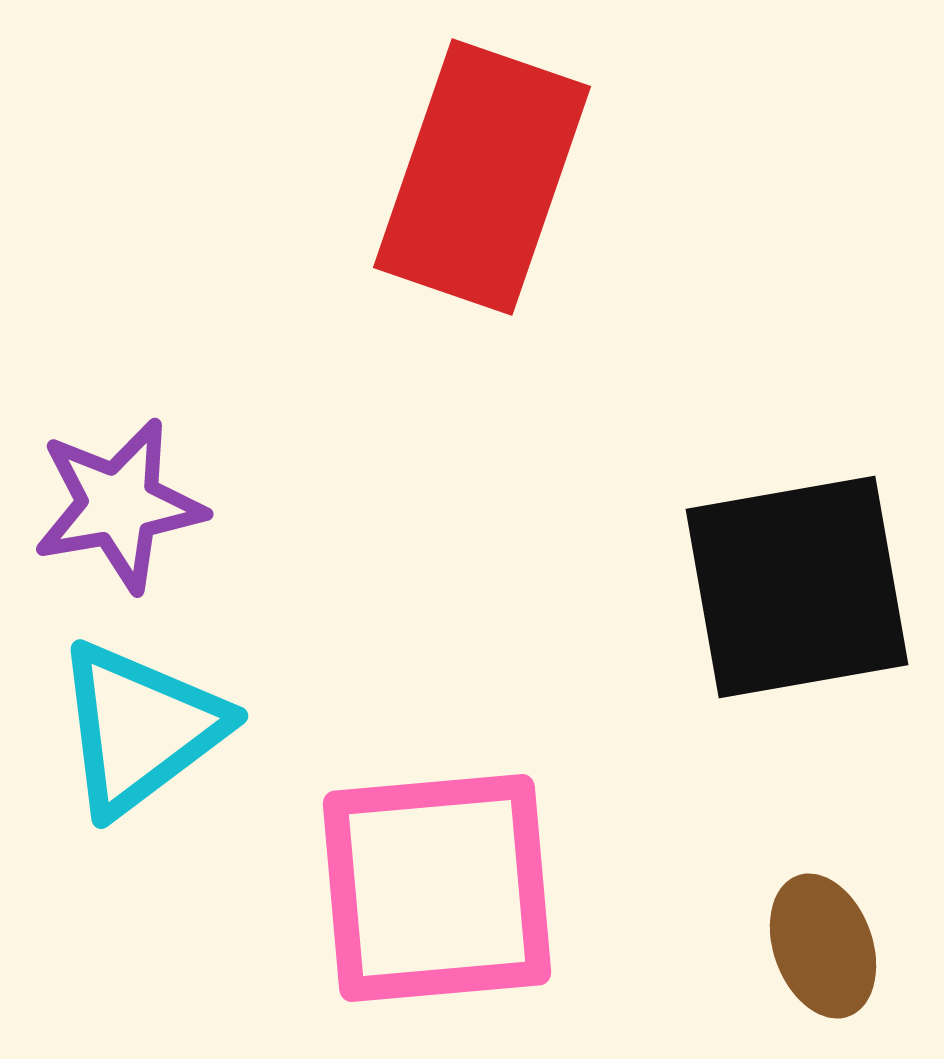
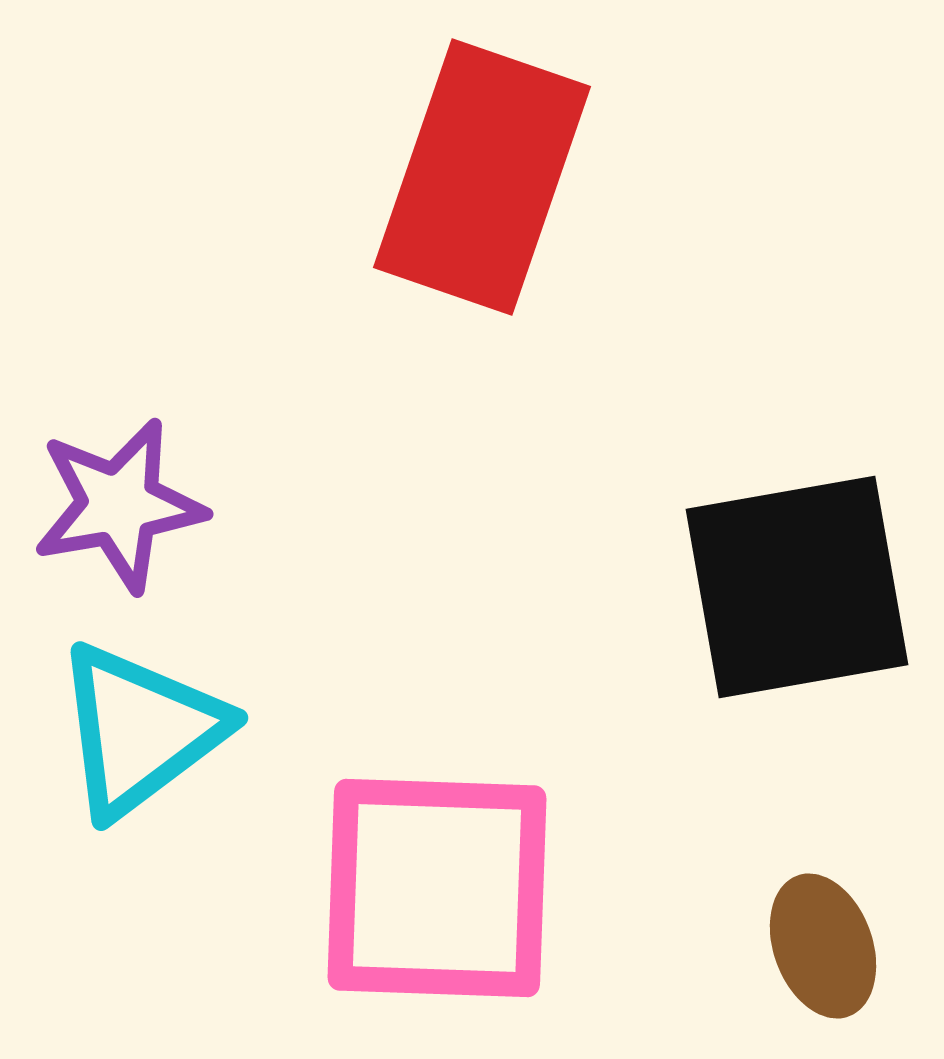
cyan triangle: moved 2 px down
pink square: rotated 7 degrees clockwise
